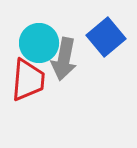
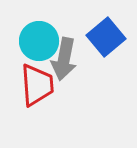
cyan circle: moved 2 px up
red trapezoid: moved 9 px right, 5 px down; rotated 9 degrees counterclockwise
